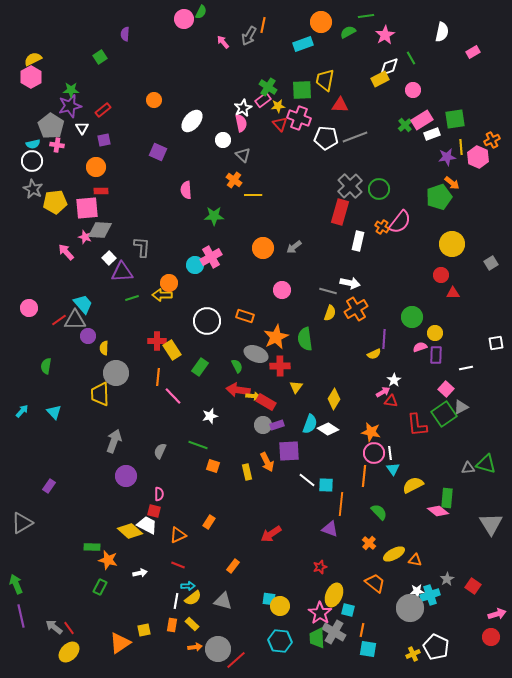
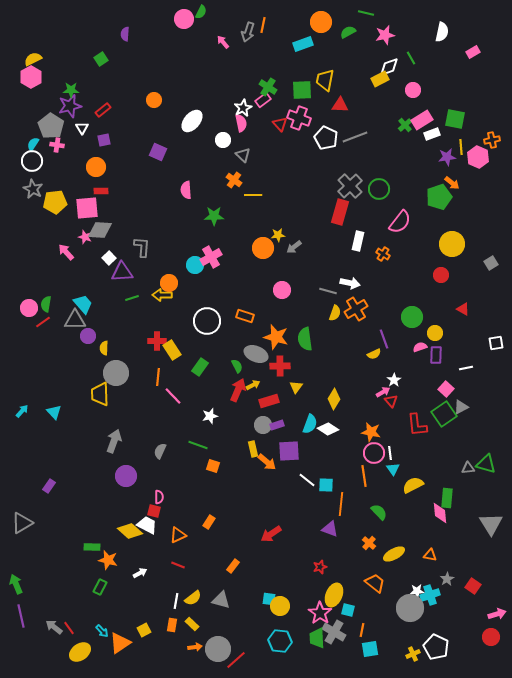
green line at (366, 16): moved 3 px up; rotated 21 degrees clockwise
pink star at (385, 35): rotated 18 degrees clockwise
gray arrow at (249, 36): moved 1 px left, 4 px up; rotated 12 degrees counterclockwise
green square at (100, 57): moved 1 px right, 2 px down
yellow star at (278, 106): moved 129 px down
green square at (455, 119): rotated 20 degrees clockwise
white pentagon at (326, 138): rotated 20 degrees clockwise
orange cross at (492, 140): rotated 14 degrees clockwise
cyan semicircle at (33, 144): rotated 136 degrees clockwise
orange cross at (382, 227): moved 1 px right, 27 px down
red triangle at (453, 293): moved 10 px right, 16 px down; rotated 32 degrees clockwise
yellow semicircle at (330, 313): moved 5 px right
red line at (59, 320): moved 16 px left, 2 px down
orange star at (276, 337): rotated 30 degrees counterclockwise
purple line at (384, 339): rotated 24 degrees counterclockwise
green semicircle at (46, 366): moved 62 px up
red arrow at (238, 390): rotated 105 degrees clockwise
yellow arrow at (253, 396): moved 11 px up; rotated 32 degrees counterclockwise
red triangle at (391, 401): rotated 40 degrees clockwise
red rectangle at (266, 402): moved 3 px right, 1 px up; rotated 48 degrees counterclockwise
orange arrow at (267, 462): rotated 24 degrees counterclockwise
yellow rectangle at (247, 472): moved 6 px right, 23 px up
orange line at (364, 476): rotated 15 degrees counterclockwise
pink semicircle at (159, 494): moved 3 px down
pink diamond at (438, 511): moved 2 px right, 2 px down; rotated 45 degrees clockwise
orange triangle at (415, 560): moved 15 px right, 5 px up
white arrow at (140, 573): rotated 16 degrees counterclockwise
cyan arrow at (188, 586): moved 86 px left, 45 px down; rotated 48 degrees clockwise
gray triangle at (223, 601): moved 2 px left, 1 px up
yellow square at (144, 630): rotated 16 degrees counterclockwise
cyan square at (368, 649): moved 2 px right; rotated 18 degrees counterclockwise
yellow ellipse at (69, 652): moved 11 px right; rotated 10 degrees clockwise
